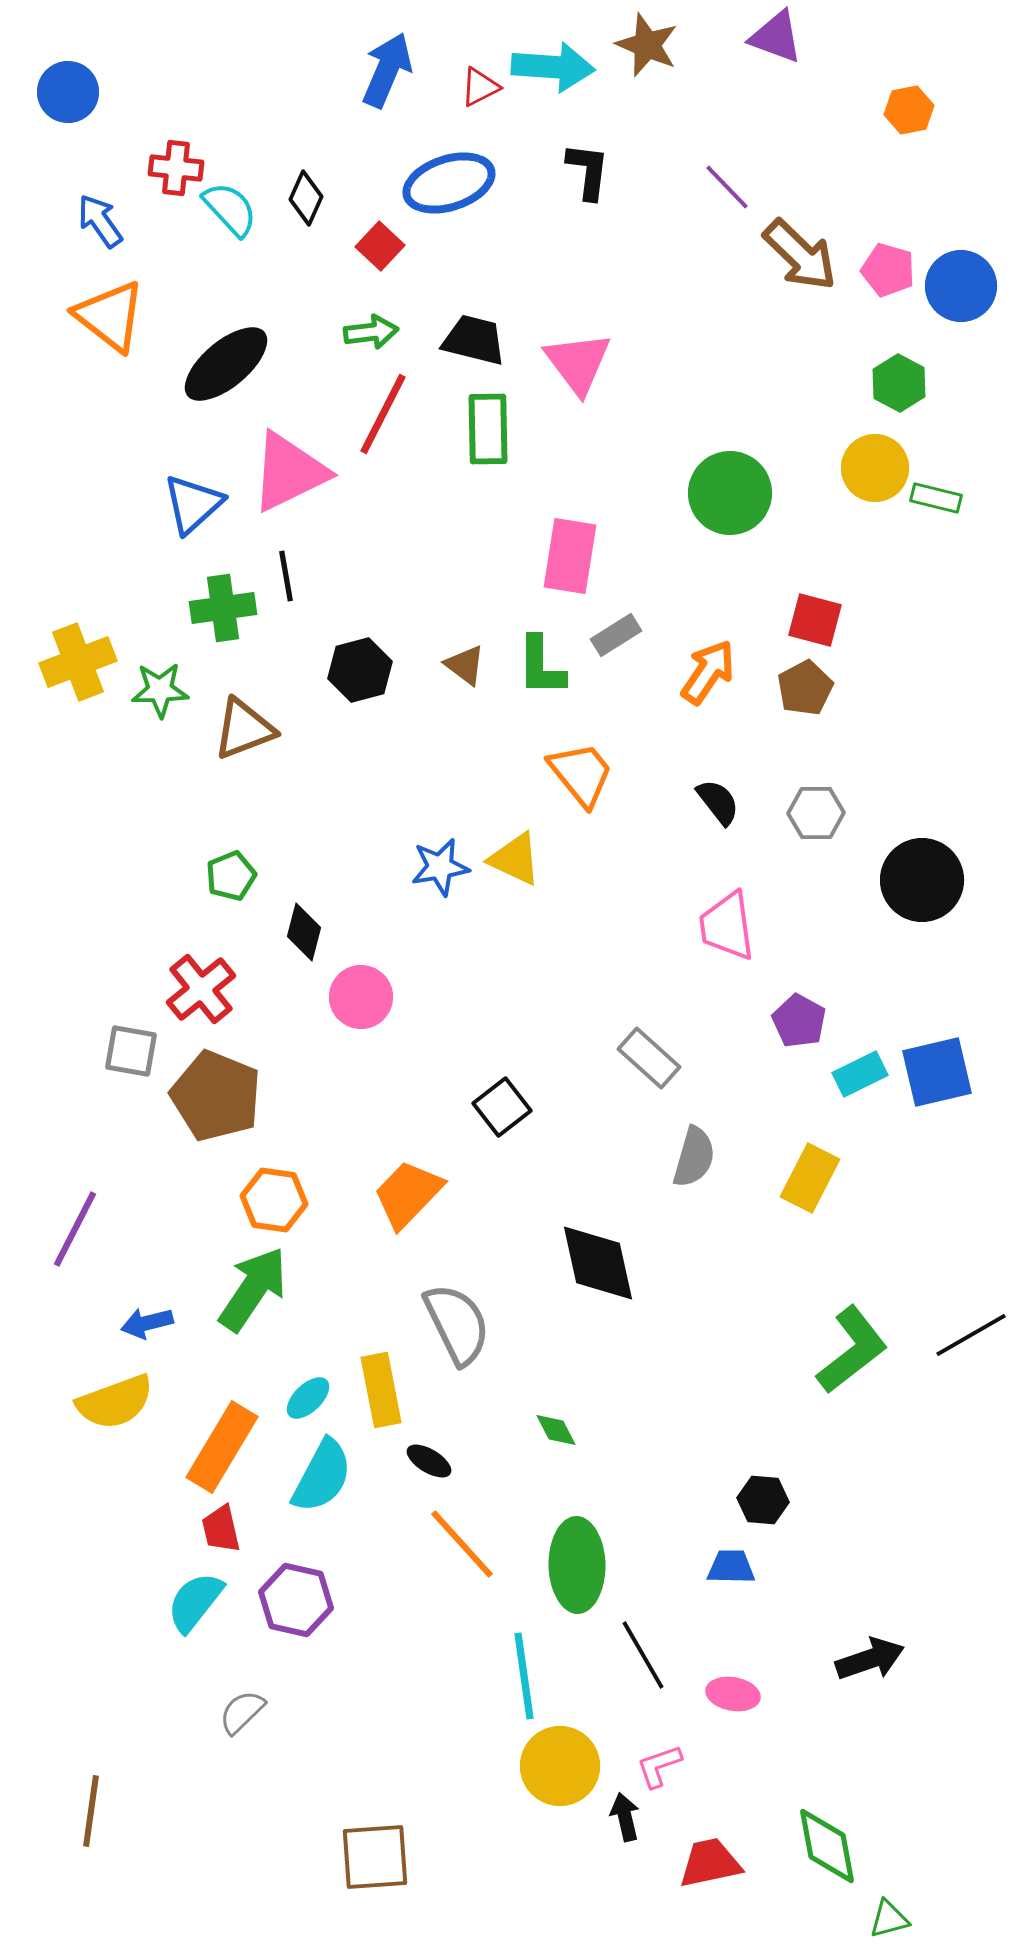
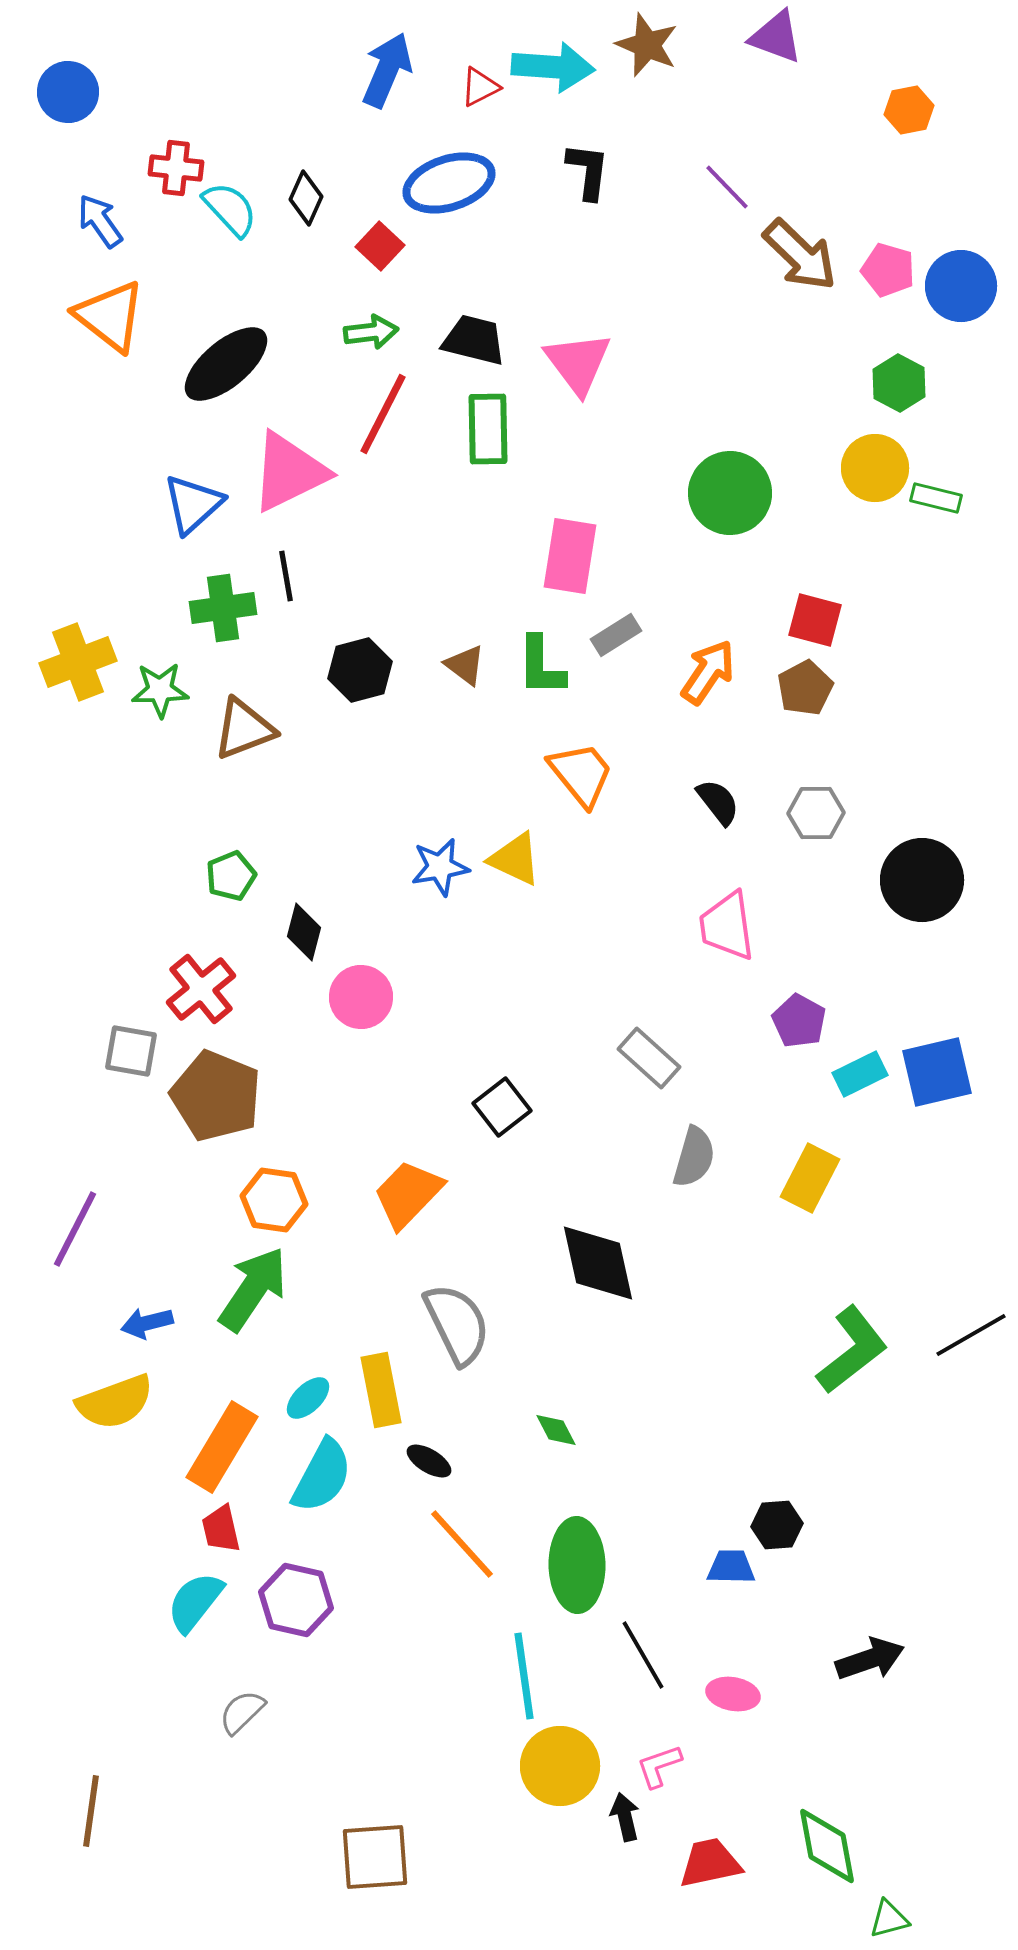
black hexagon at (763, 1500): moved 14 px right, 25 px down; rotated 9 degrees counterclockwise
